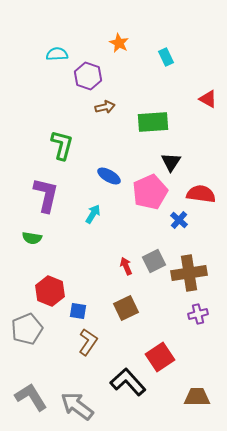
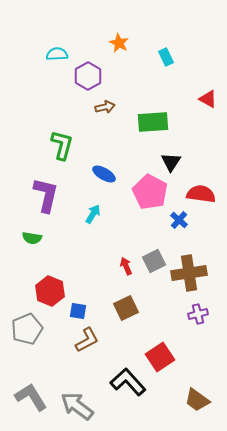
purple hexagon: rotated 12 degrees clockwise
blue ellipse: moved 5 px left, 2 px up
pink pentagon: rotated 20 degrees counterclockwise
brown L-shape: moved 1 px left, 2 px up; rotated 28 degrees clockwise
brown trapezoid: moved 3 px down; rotated 144 degrees counterclockwise
